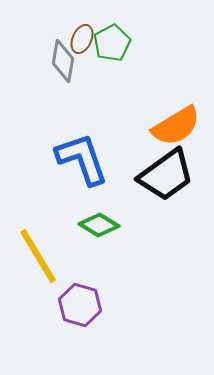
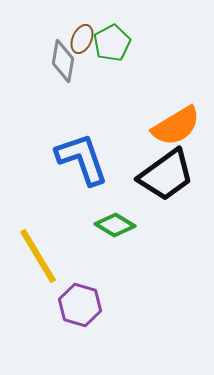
green diamond: moved 16 px right
